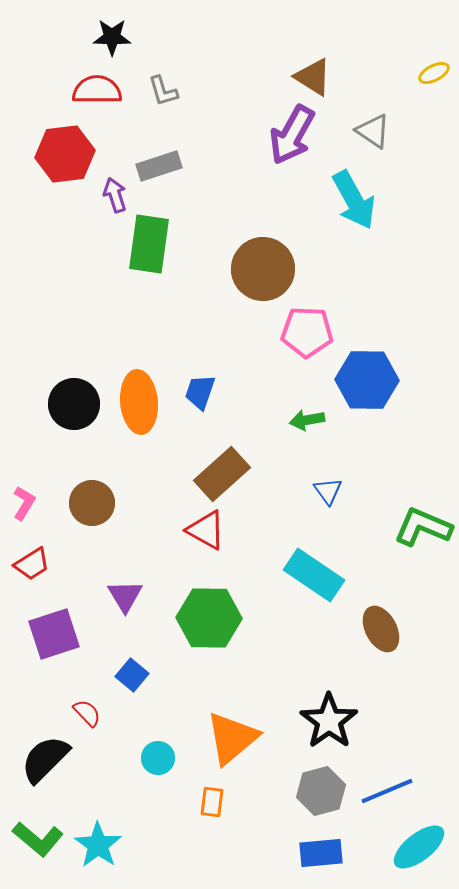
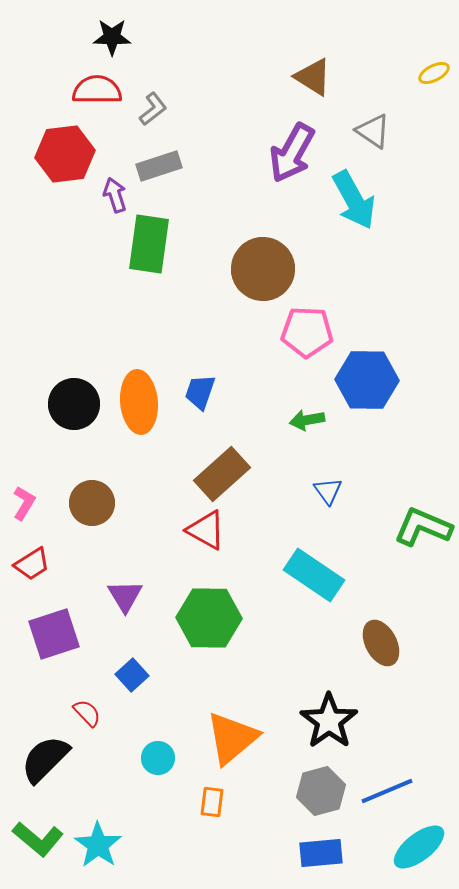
gray L-shape at (163, 91): moved 10 px left, 18 px down; rotated 112 degrees counterclockwise
purple arrow at (292, 135): moved 18 px down
brown ellipse at (381, 629): moved 14 px down
blue square at (132, 675): rotated 8 degrees clockwise
